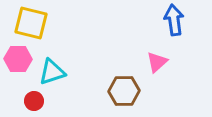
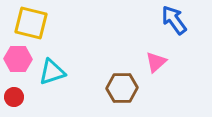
blue arrow: rotated 28 degrees counterclockwise
pink triangle: moved 1 px left
brown hexagon: moved 2 px left, 3 px up
red circle: moved 20 px left, 4 px up
